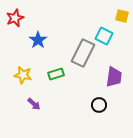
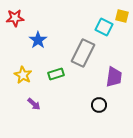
red star: rotated 18 degrees clockwise
cyan square: moved 9 px up
yellow star: rotated 18 degrees clockwise
